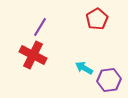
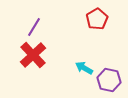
purple line: moved 6 px left
red cross: rotated 20 degrees clockwise
purple hexagon: rotated 20 degrees clockwise
